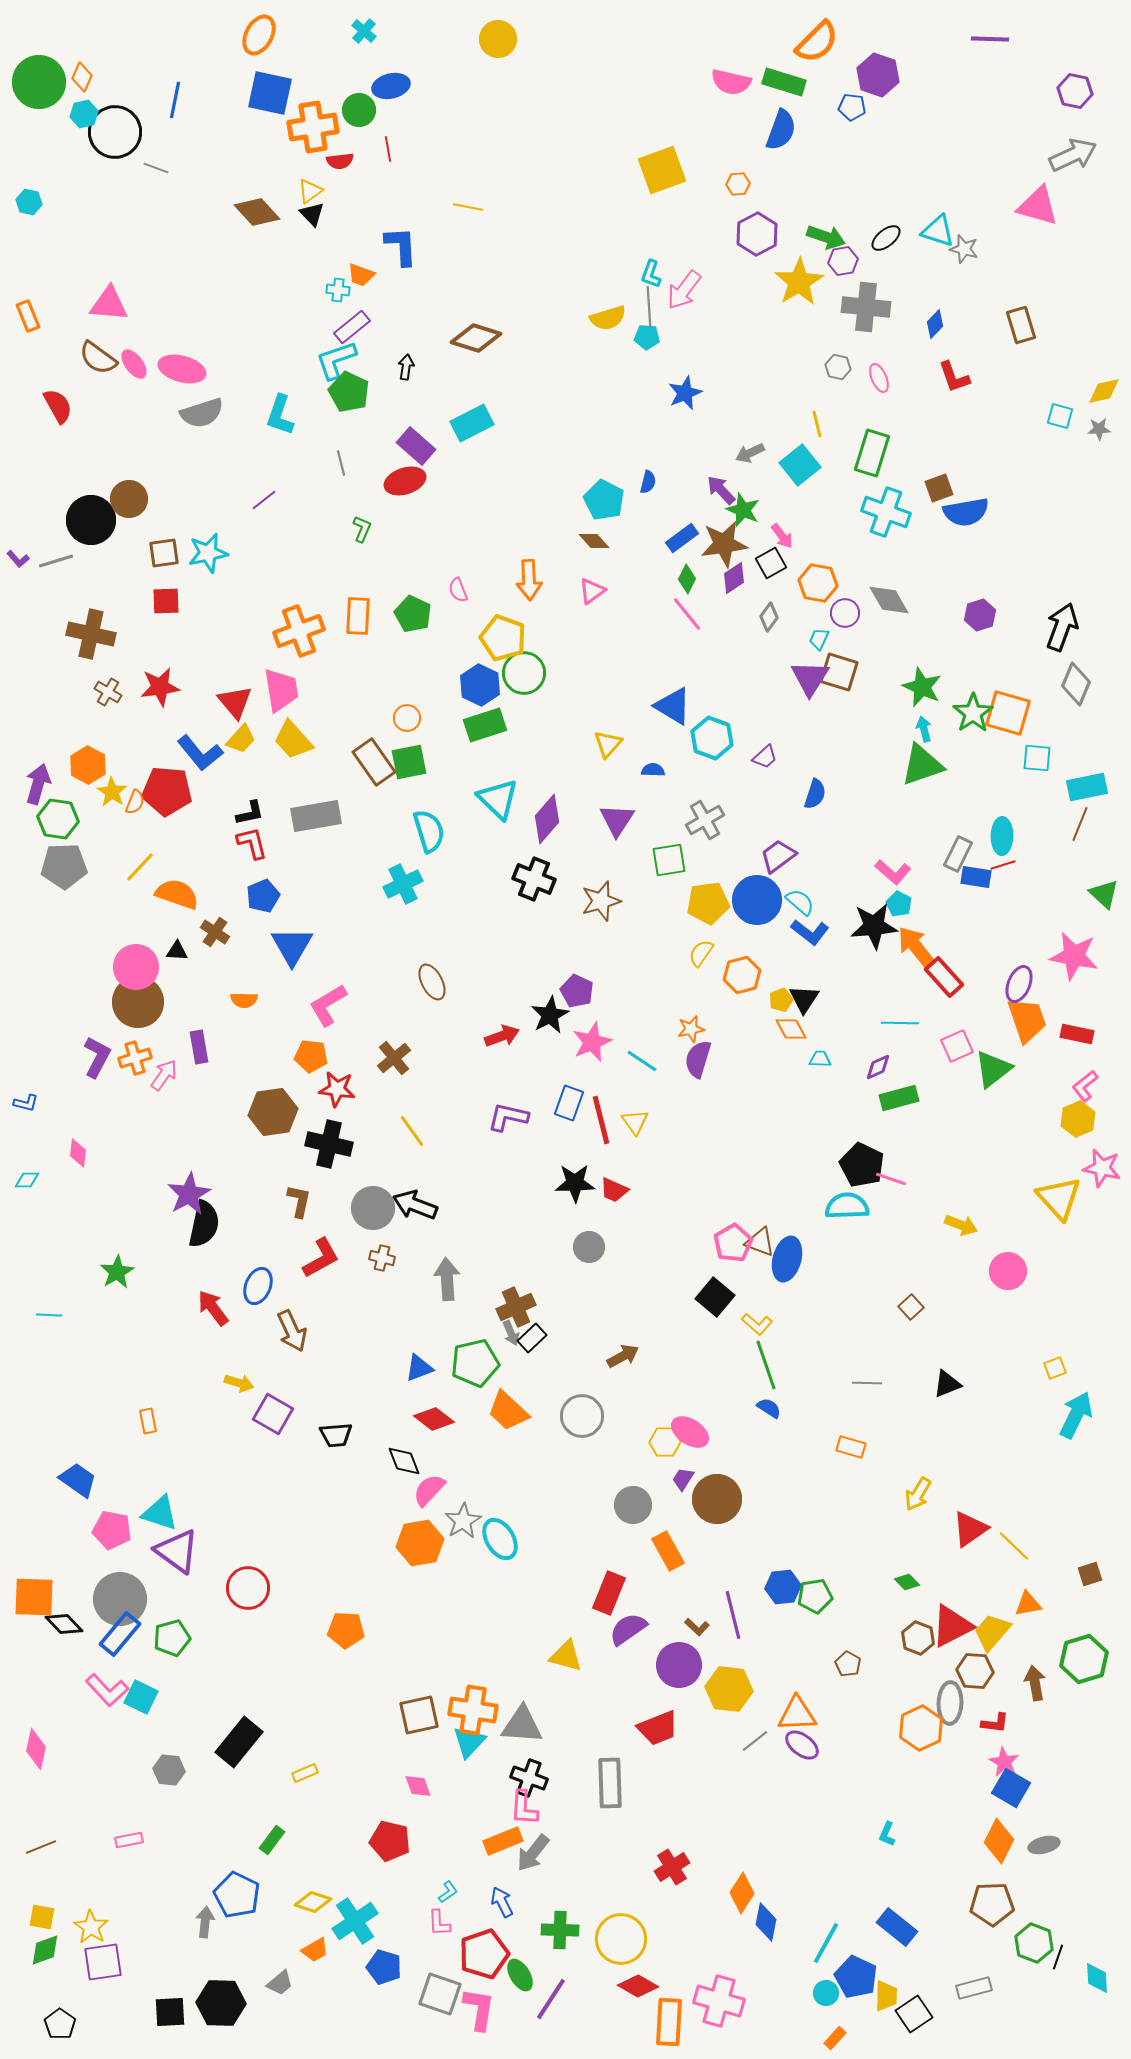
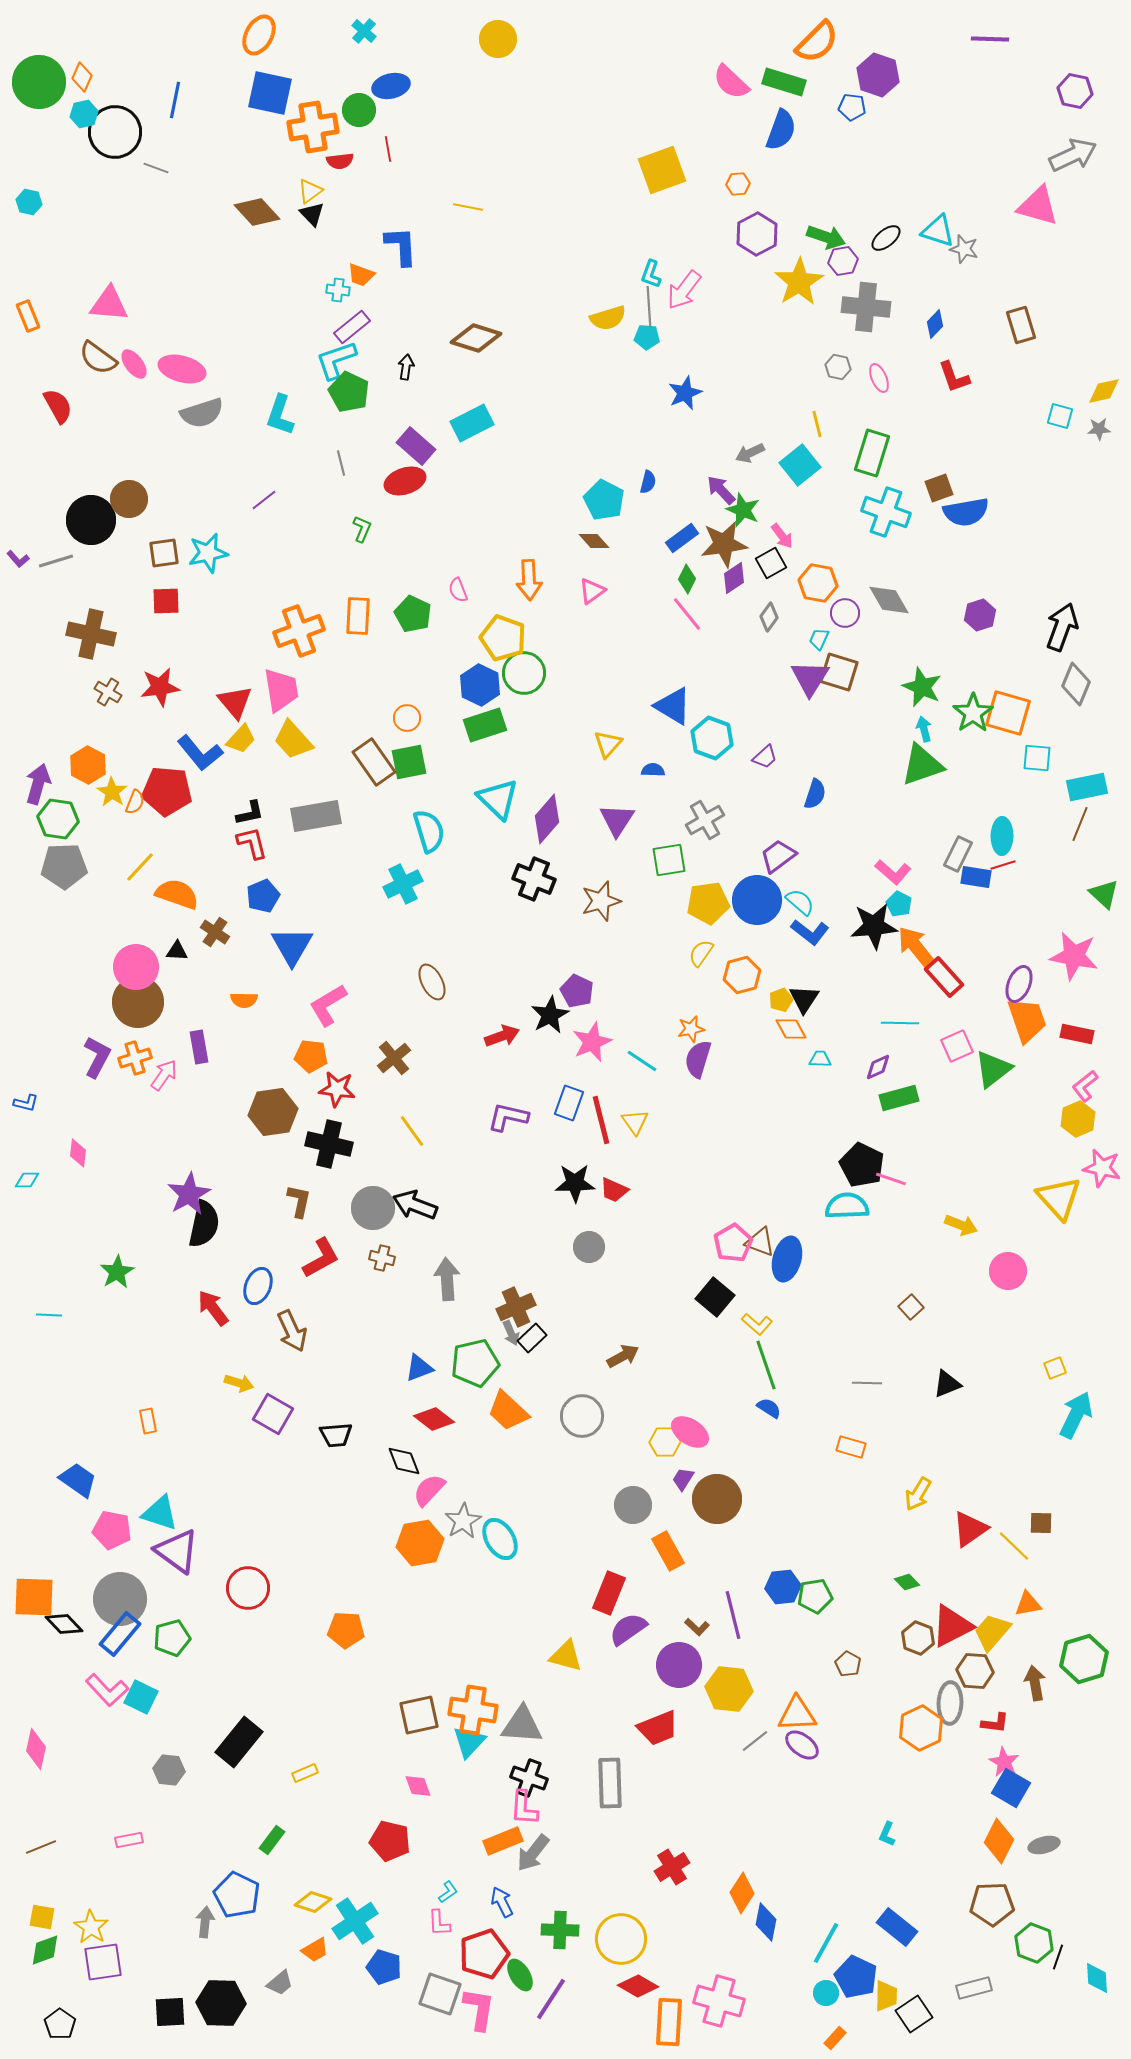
pink semicircle at (731, 82): rotated 30 degrees clockwise
brown square at (1090, 1574): moved 49 px left, 51 px up; rotated 20 degrees clockwise
